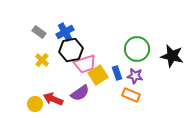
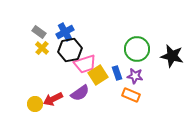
black hexagon: moved 1 px left
yellow cross: moved 12 px up
red arrow: rotated 48 degrees counterclockwise
